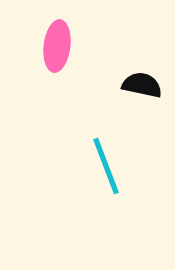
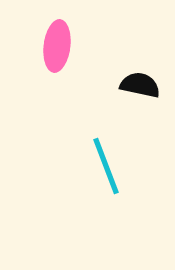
black semicircle: moved 2 px left
